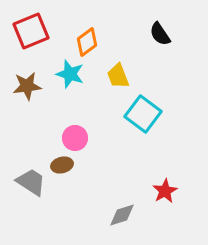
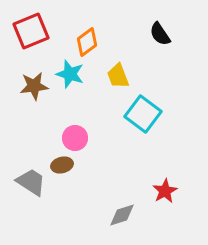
brown star: moved 7 px right
